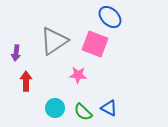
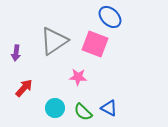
pink star: moved 2 px down
red arrow: moved 2 px left, 7 px down; rotated 42 degrees clockwise
